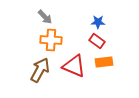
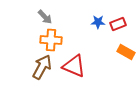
red rectangle: moved 21 px right, 17 px up; rotated 56 degrees counterclockwise
orange rectangle: moved 22 px right, 10 px up; rotated 36 degrees clockwise
brown arrow: moved 2 px right, 3 px up
